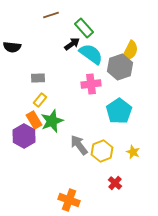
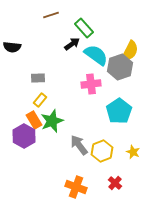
cyan semicircle: moved 5 px right, 1 px down
orange cross: moved 7 px right, 13 px up
